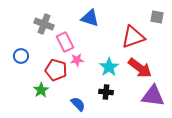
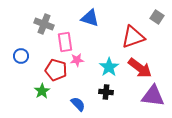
gray square: rotated 24 degrees clockwise
pink rectangle: rotated 18 degrees clockwise
green star: moved 1 px right, 1 px down
